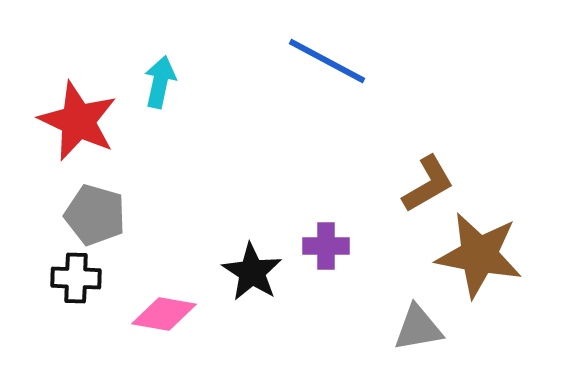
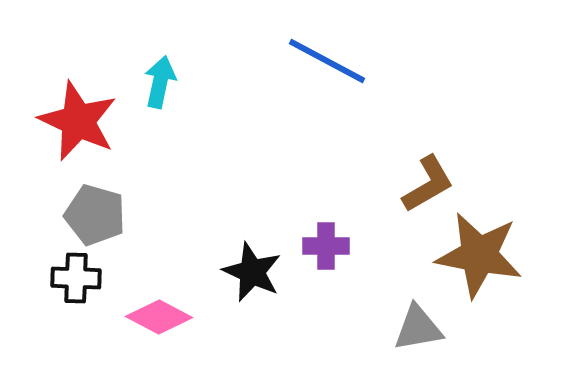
black star: rotated 8 degrees counterclockwise
pink diamond: moved 5 px left, 3 px down; rotated 18 degrees clockwise
